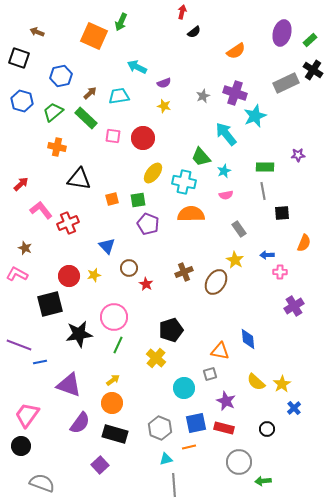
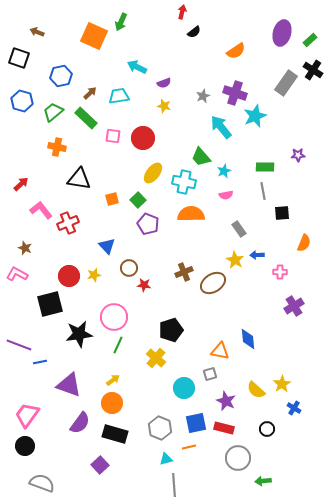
gray rectangle at (286, 83): rotated 30 degrees counterclockwise
cyan arrow at (226, 134): moved 5 px left, 7 px up
green square at (138, 200): rotated 35 degrees counterclockwise
blue arrow at (267, 255): moved 10 px left
brown ellipse at (216, 282): moved 3 px left, 1 px down; rotated 25 degrees clockwise
red star at (146, 284): moved 2 px left, 1 px down; rotated 24 degrees counterclockwise
yellow semicircle at (256, 382): moved 8 px down
blue cross at (294, 408): rotated 16 degrees counterclockwise
black circle at (21, 446): moved 4 px right
gray circle at (239, 462): moved 1 px left, 4 px up
